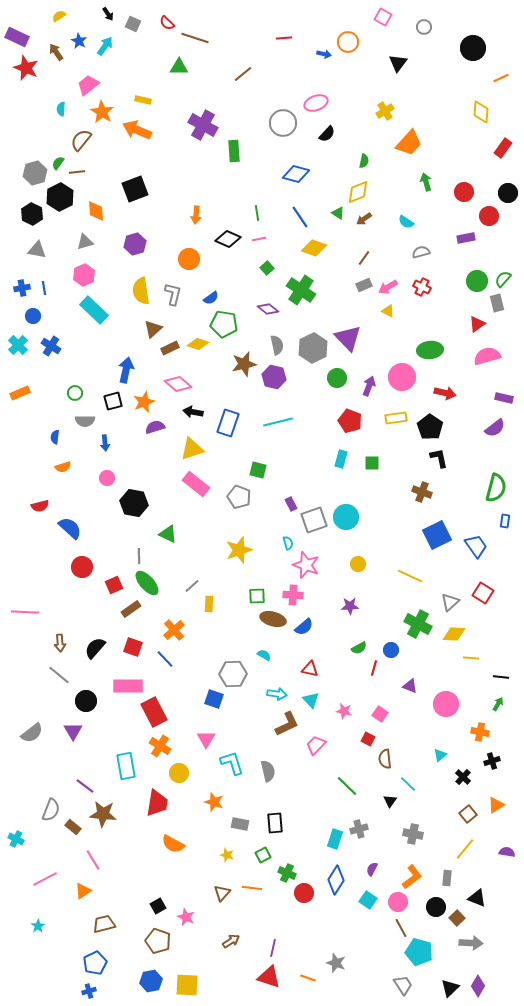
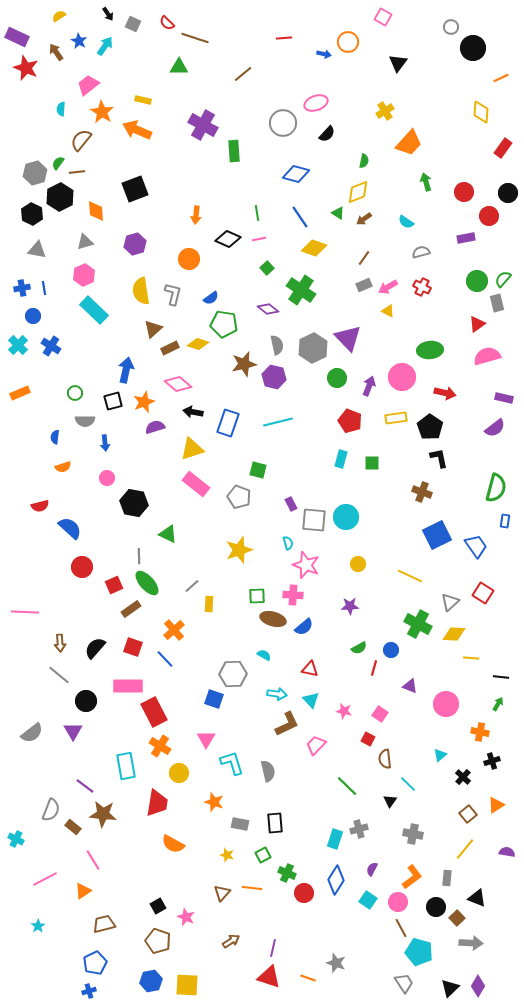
gray circle at (424, 27): moved 27 px right
gray square at (314, 520): rotated 24 degrees clockwise
gray trapezoid at (403, 985): moved 1 px right, 2 px up
